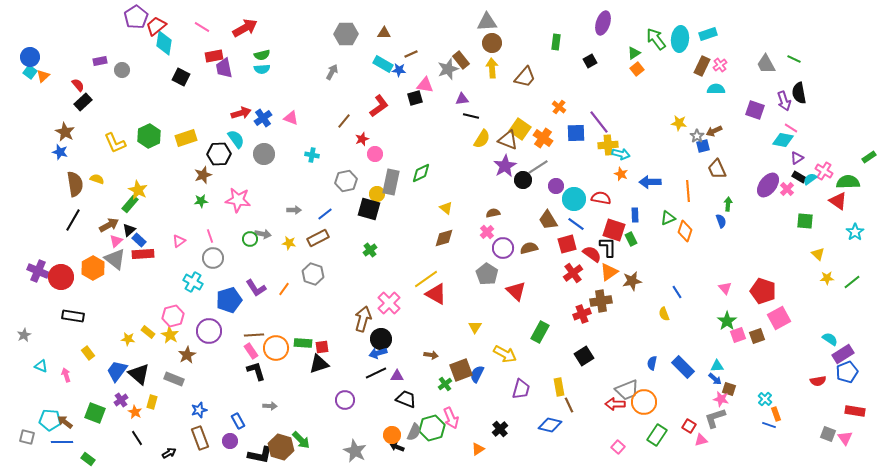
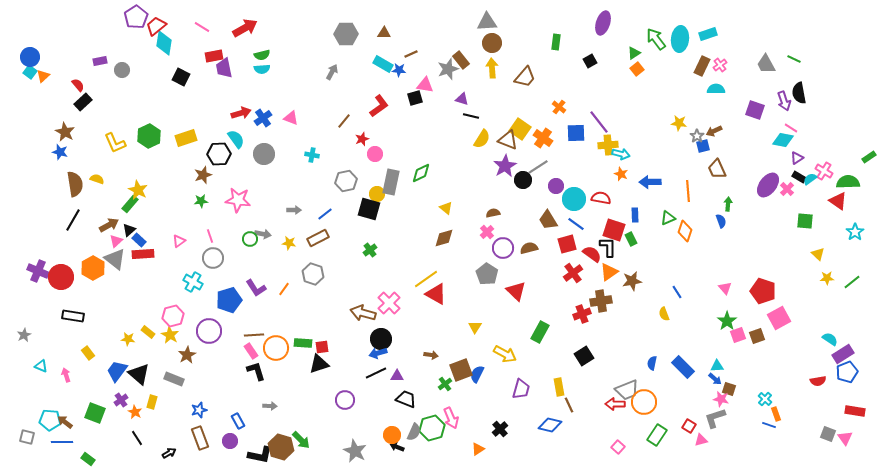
purple triangle at (462, 99): rotated 24 degrees clockwise
brown arrow at (363, 319): moved 6 px up; rotated 90 degrees counterclockwise
